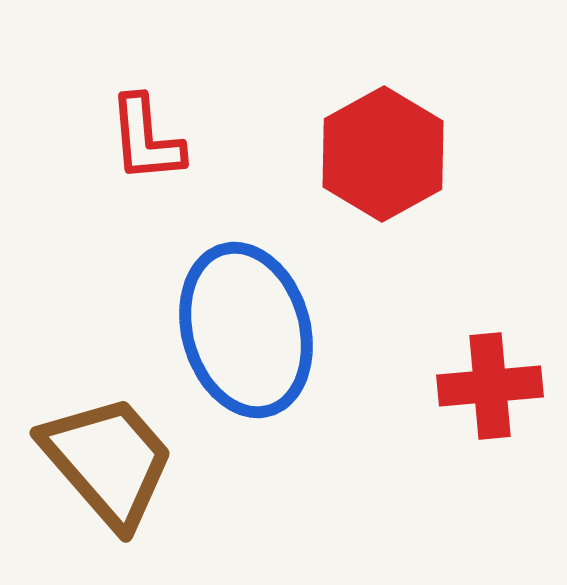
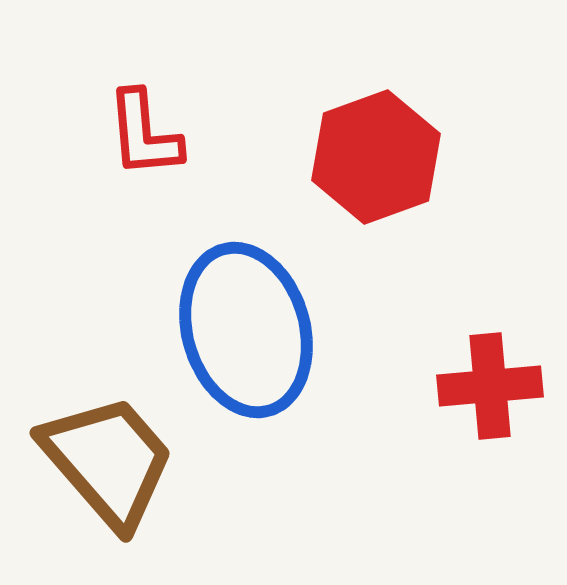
red L-shape: moved 2 px left, 5 px up
red hexagon: moved 7 px left, 3 px down; rotated 9 degrees clockwise
